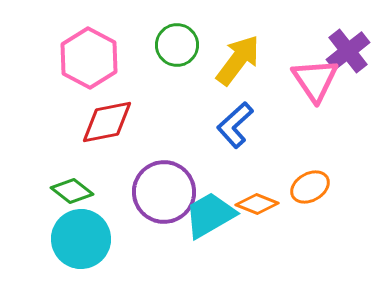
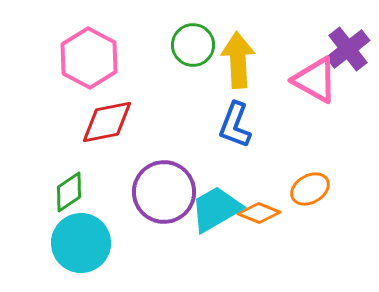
green circle: moved 16 px right
purple cross: moved 2 px up
yellow arrow: rotated 40 degrees counterclockwise
pink triangle: rotated 27 degrees counterclockwise
blue L-shape: rotated 27 degrees counterclockwise
orange ellipse: moved 2 px down
green diamond: moved 3 px left, 1 px down; rotated 72 degrees counterclockwise
orange diamond: moved 2 px right, 9 px down
cyan trapezoid: moved 6 px right, 6 px up
cyan circle: moved 4 px down
